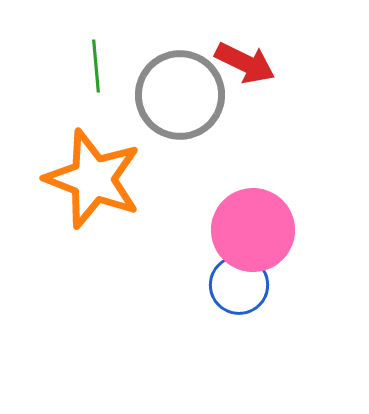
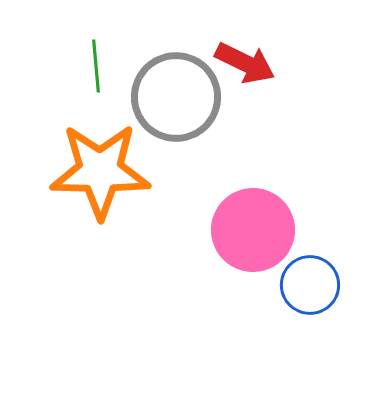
gray circle: moved 4 px left, 2 px down
orange star: moved 7 px right, 8 px up; rotated 20 degrees counterclockwise
blue circle: moved 71 px right
